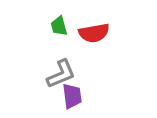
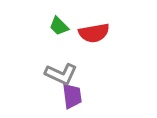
green trapezoid: rotated 30 degrees counterclockwise
gray L-shape: rotated 48 degrees clockwise
